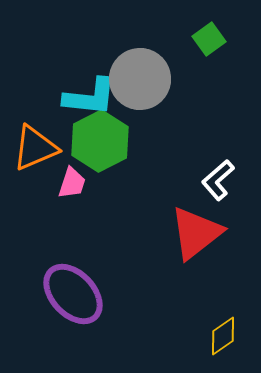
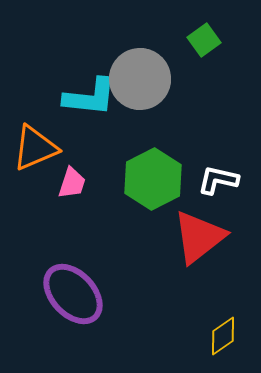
green square: moved 5 px left, 1 px down
green hexagon: moved 53 px right, 38 px down
white L-shape: rotated 54 degrees clockwise
red triangle: moved 3 px right, 4 px down
